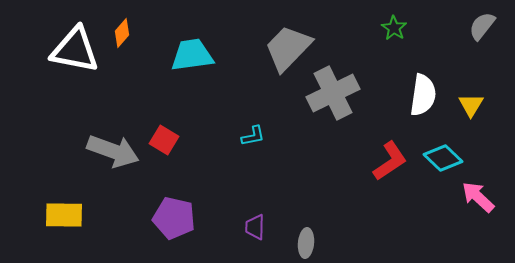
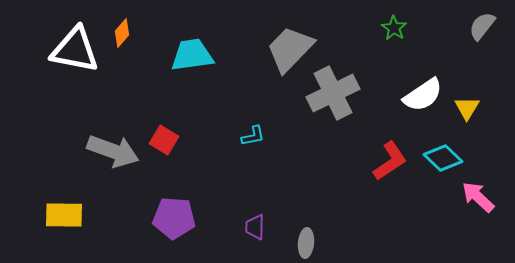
gray trapezoid: moved 2 px right, 1 px down
white semicircle: rotated 48 degrees clockwise
yellow triangle: moved 4 px left, 3 px down
purple pentagon: rotated 9 degrees counterclockwise
